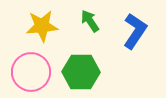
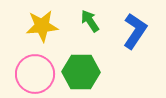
pink circle: moved 4 px right, 2 px down
